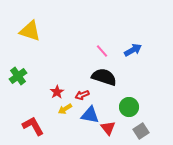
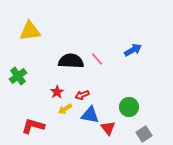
yellow triangle: rotated 25 degrees counterclockwise
pink line: moved 5 px left, 8 px down
black semicircle: moved 33 px left, 16 px up; rotated 15 degrees counterclockwise
red L-shape: rotated 45 degrees counterclockwise
gray square: moved 3 px right, 3 px down
